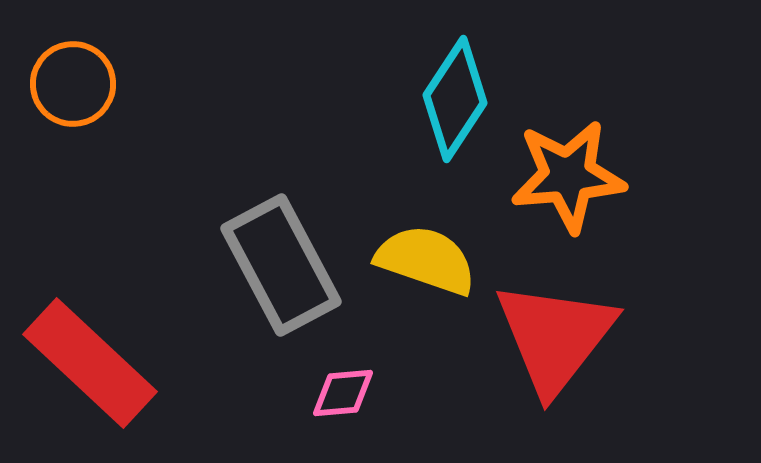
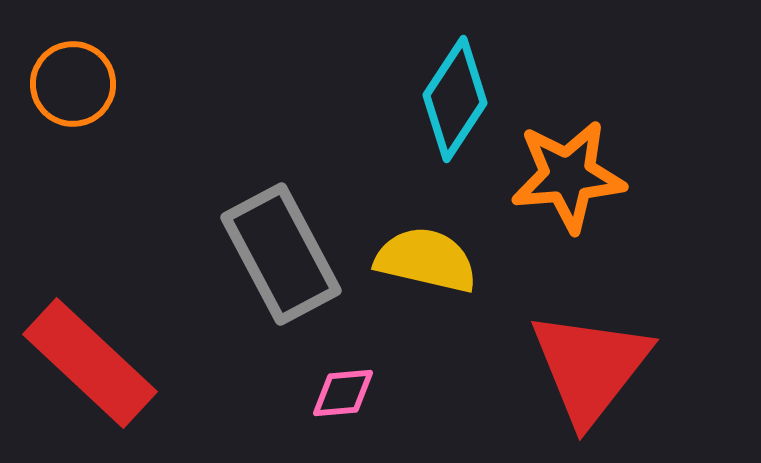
yellow semicircle: rotated 6 degrees counterclockwise
gray rectangle: moved 11 px up
red triangle: moved 35 px right, 30 px down
